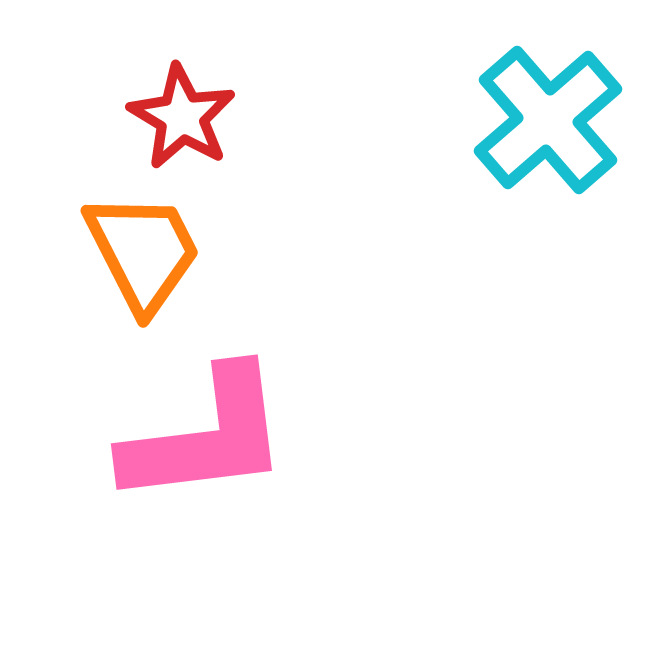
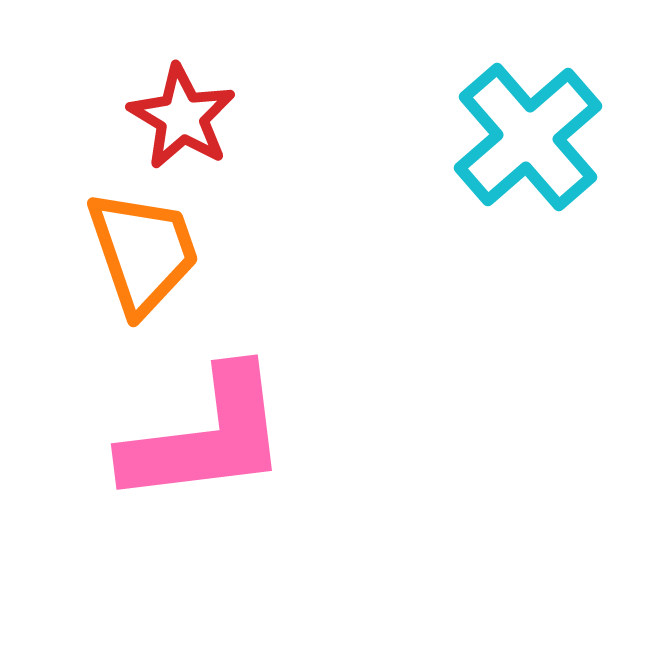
cyan cross: moved 20 px left, 17 px down
orange trapezoid: rotated 8 degrees clockwise
